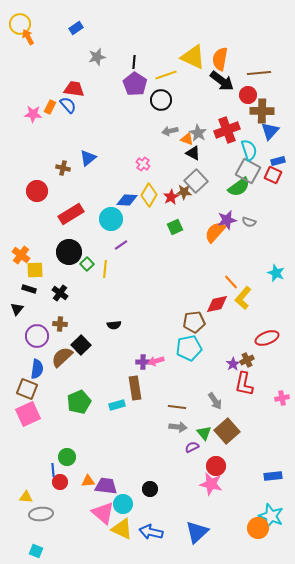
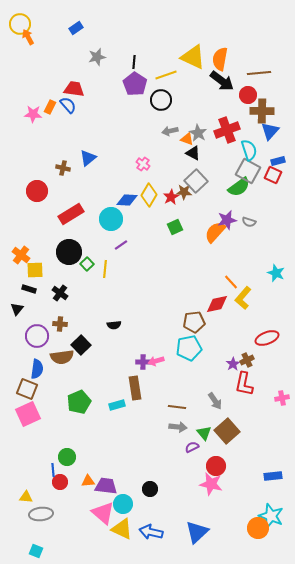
brown semicircle at (62, 357): rotated 145 degrees counterclockwise
